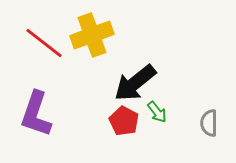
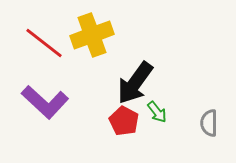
black arrow: rotated 15 degrees counterclockwise
purple L-shape: moved 9 px right, 12 px up; rotated 66 degrees counterclockwise
